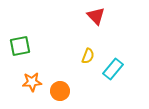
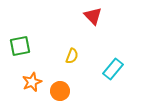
red triangle: moved 3 px left
yellow semicircle: moved 16 px left
orange star: rotated 18 degrees counterclockwise
